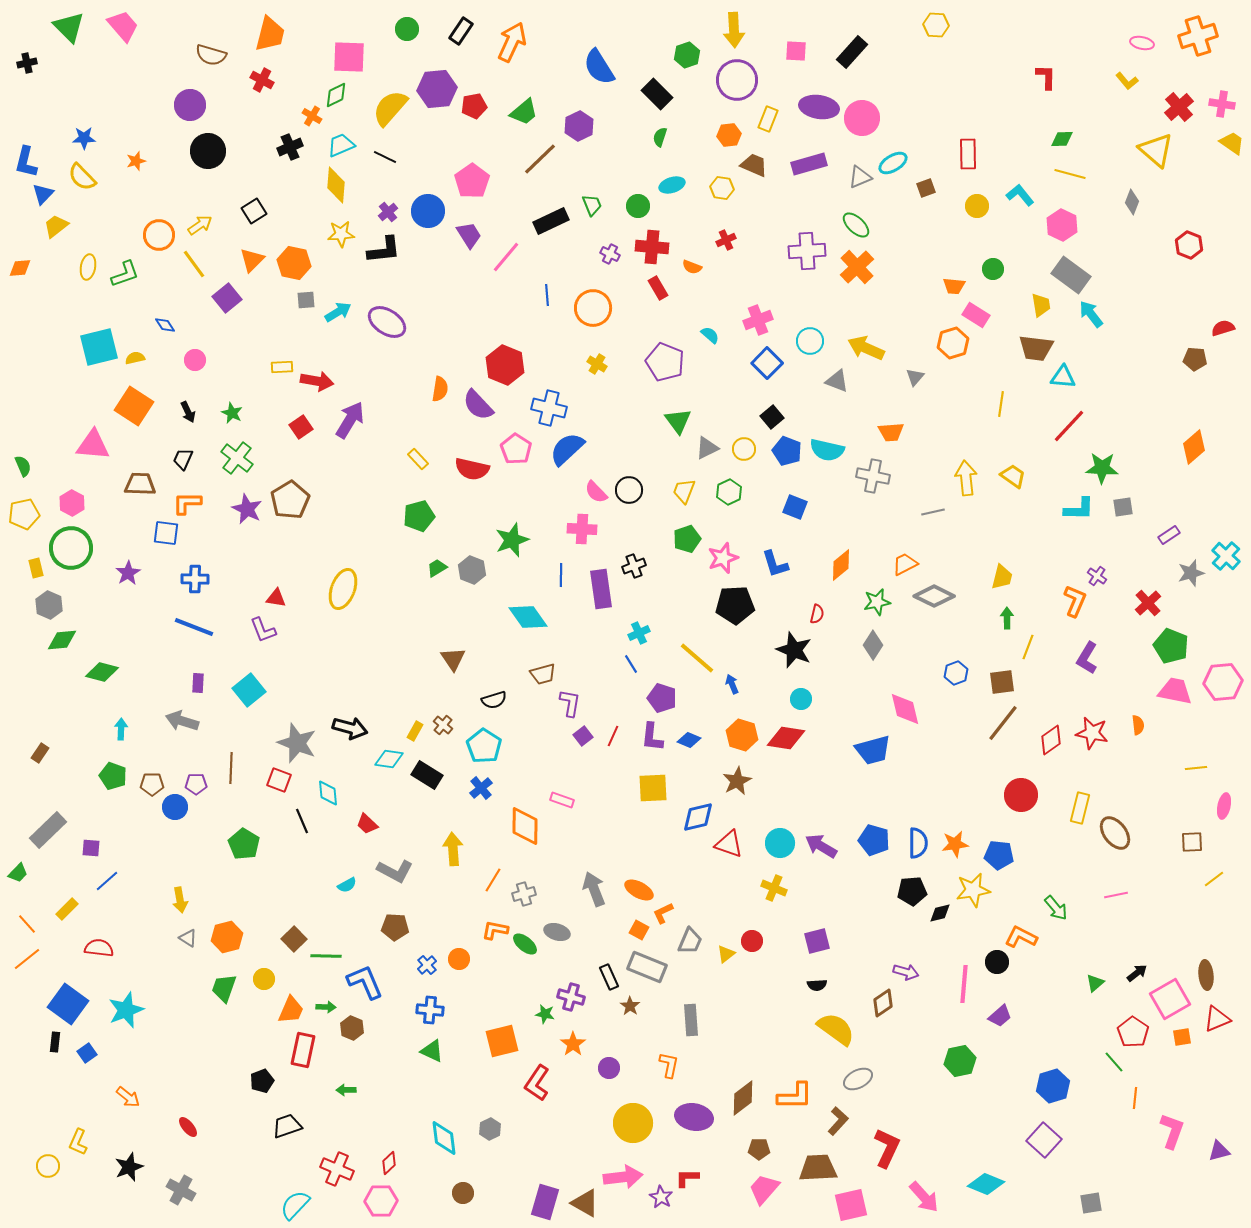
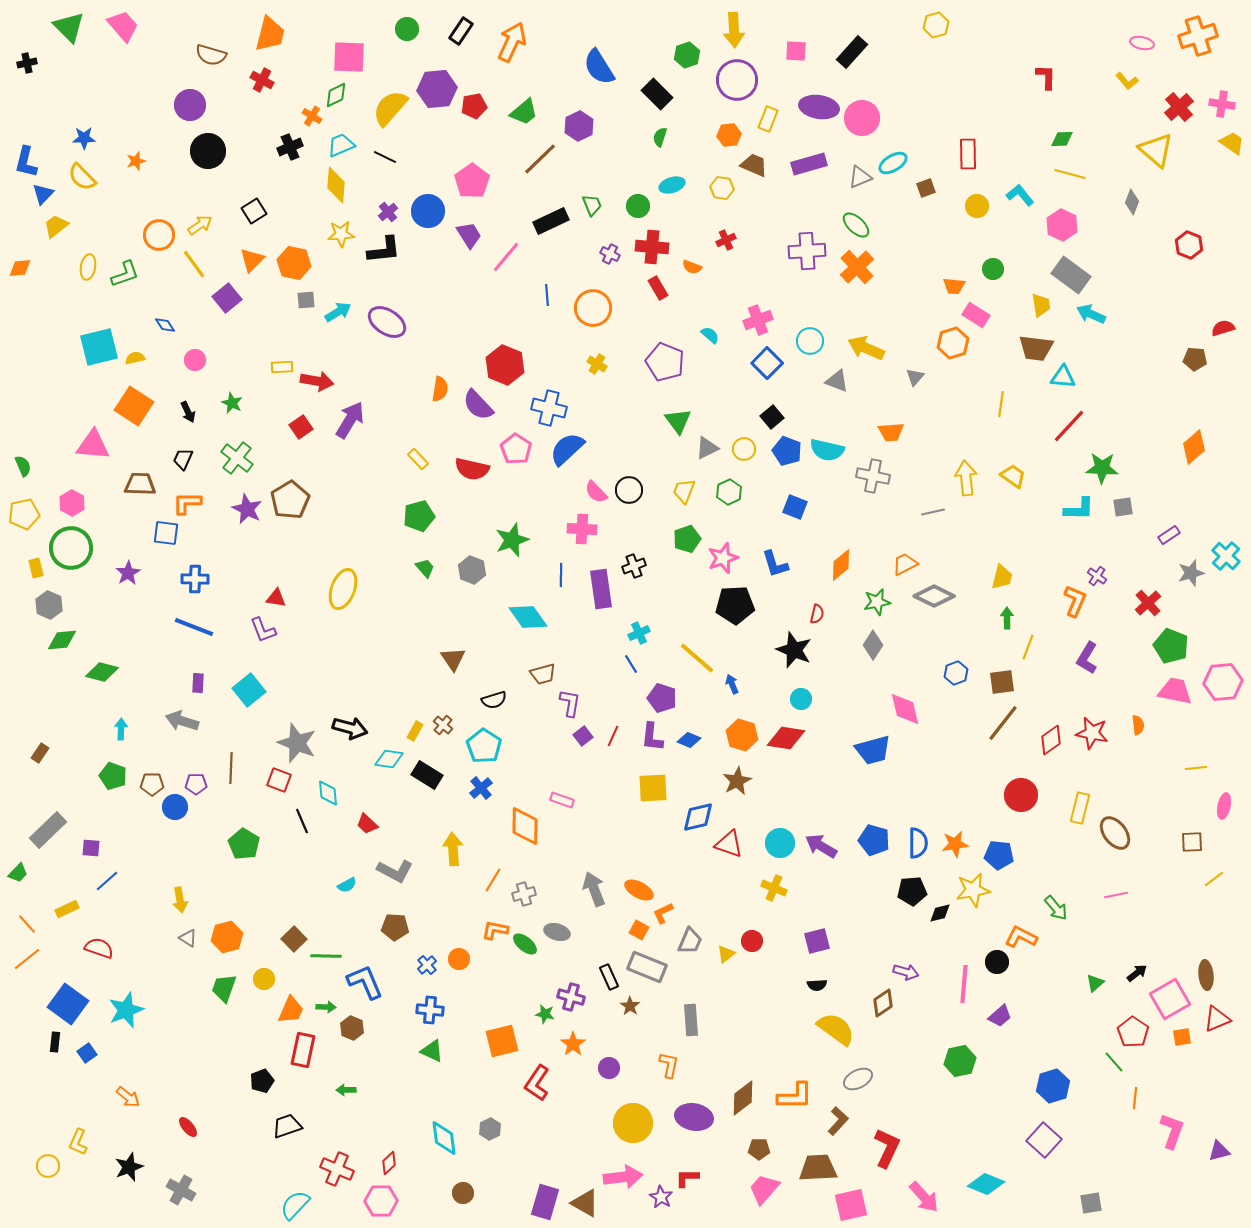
yellow hexagon at (936, 25): rotated 20 degrees counterclockwise
cyan arrow at (1091, 314): rotated 28 degrees counterclockwise
green star at (232, 413): moved 10 px up
green trapezoid at (437, 568): moved 12 px left; rotated 80 degrees clockwise
yellow rectangle at (67, 909): rotated 20 degrees clockwise
red semicircle at (99, 948): rotated 12 degrees clockwise
